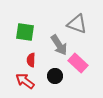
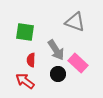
gray triangle: moved 2 px left, 2 px up
gray arrow: moved 3 px left, 5 px down
black circle: moved 3 px right, 2 px up
